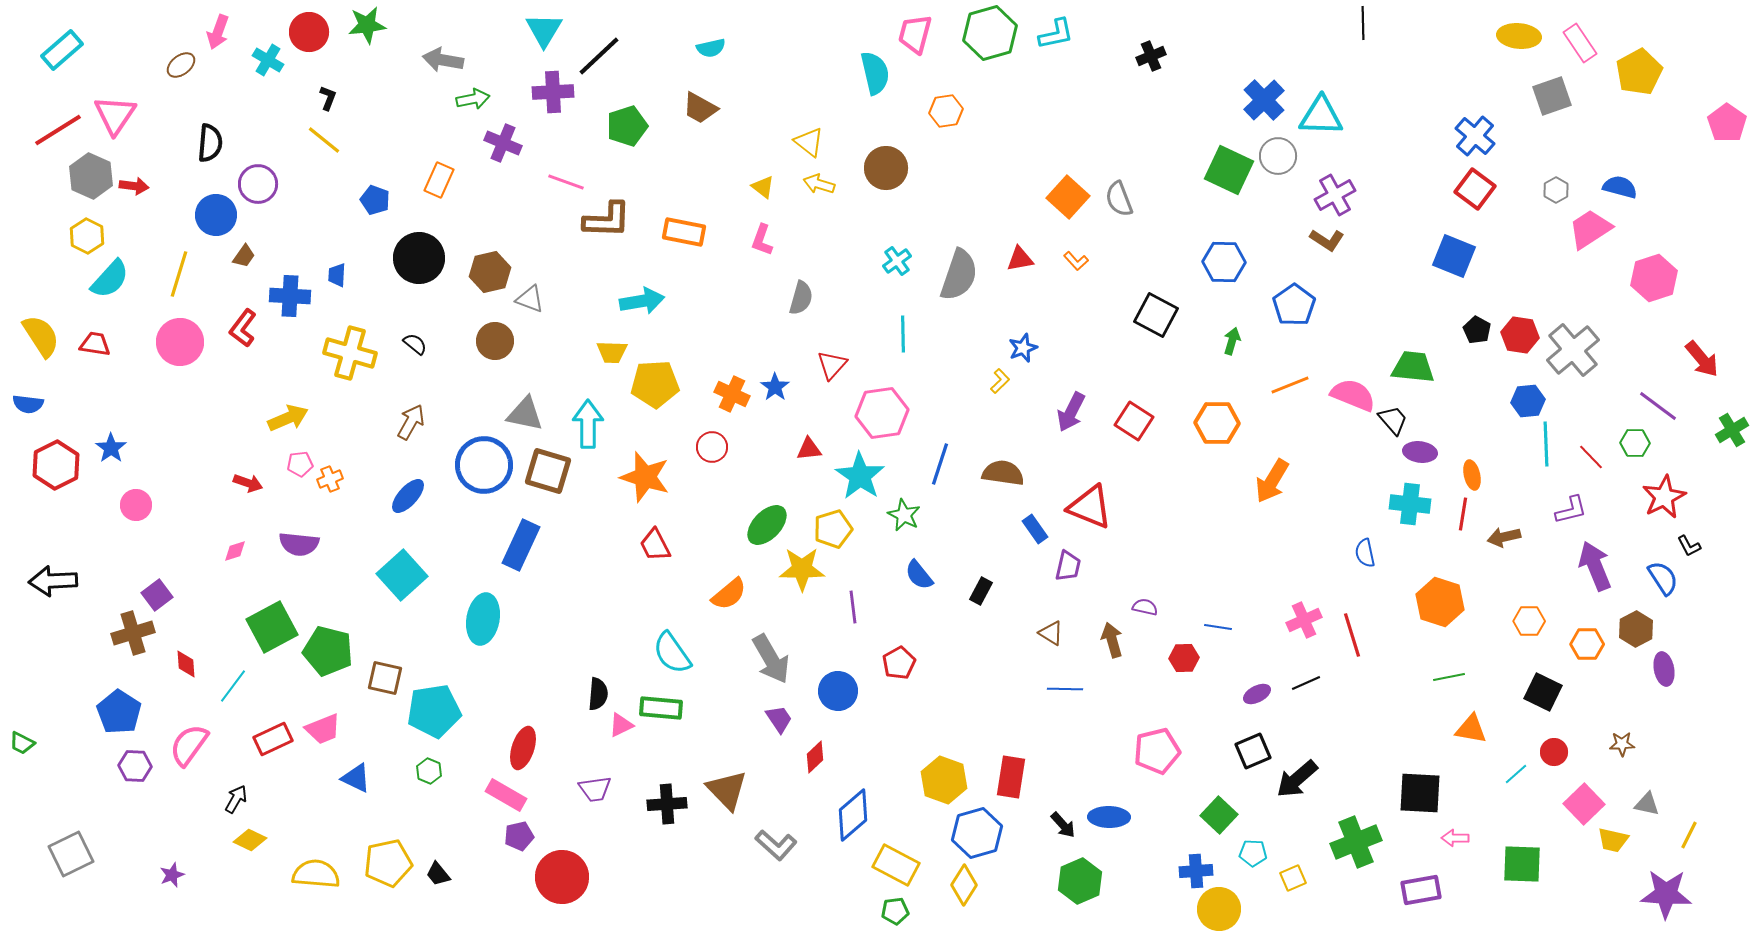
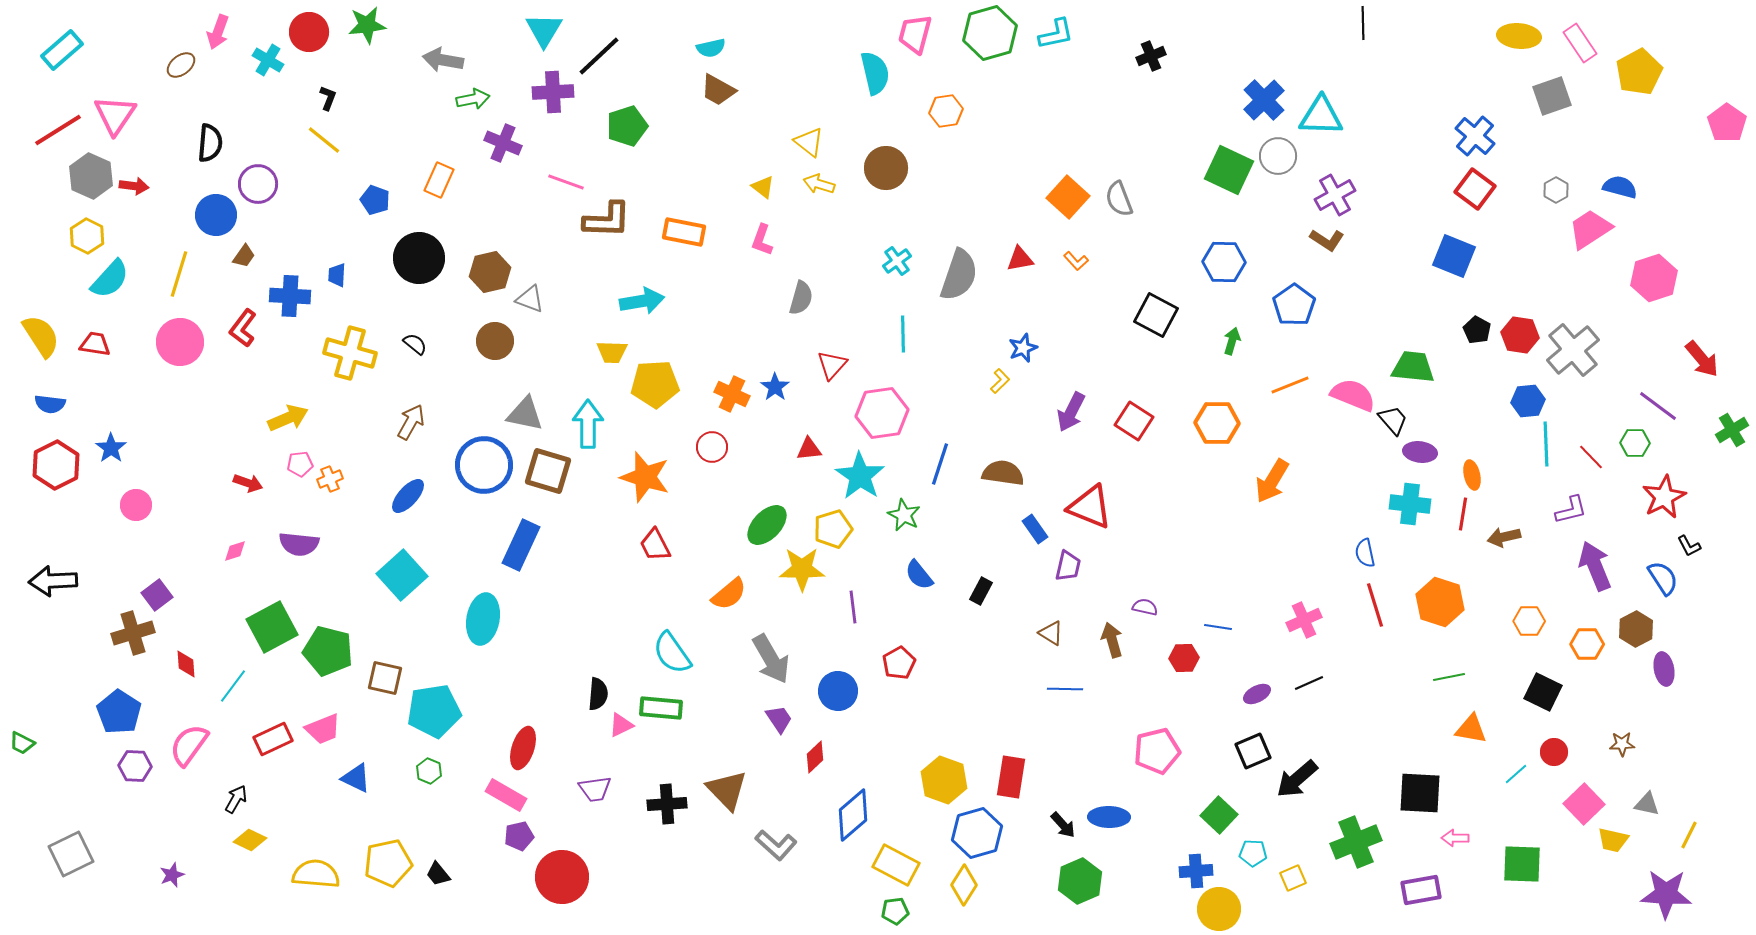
brown trapezoid at (700, 108): moved 18 px right, 18 px up
blue semicircle at (28, 404): moved 22 px right
red line at (1352, 635): moved 23 px right, 30 px up
black line at (1306, 683): moved 3 px right
